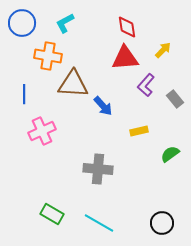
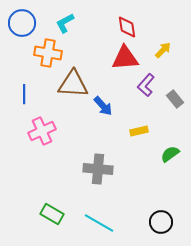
orange cross: moved 3 px up
black circle: moved 1 px left, 1 px up
